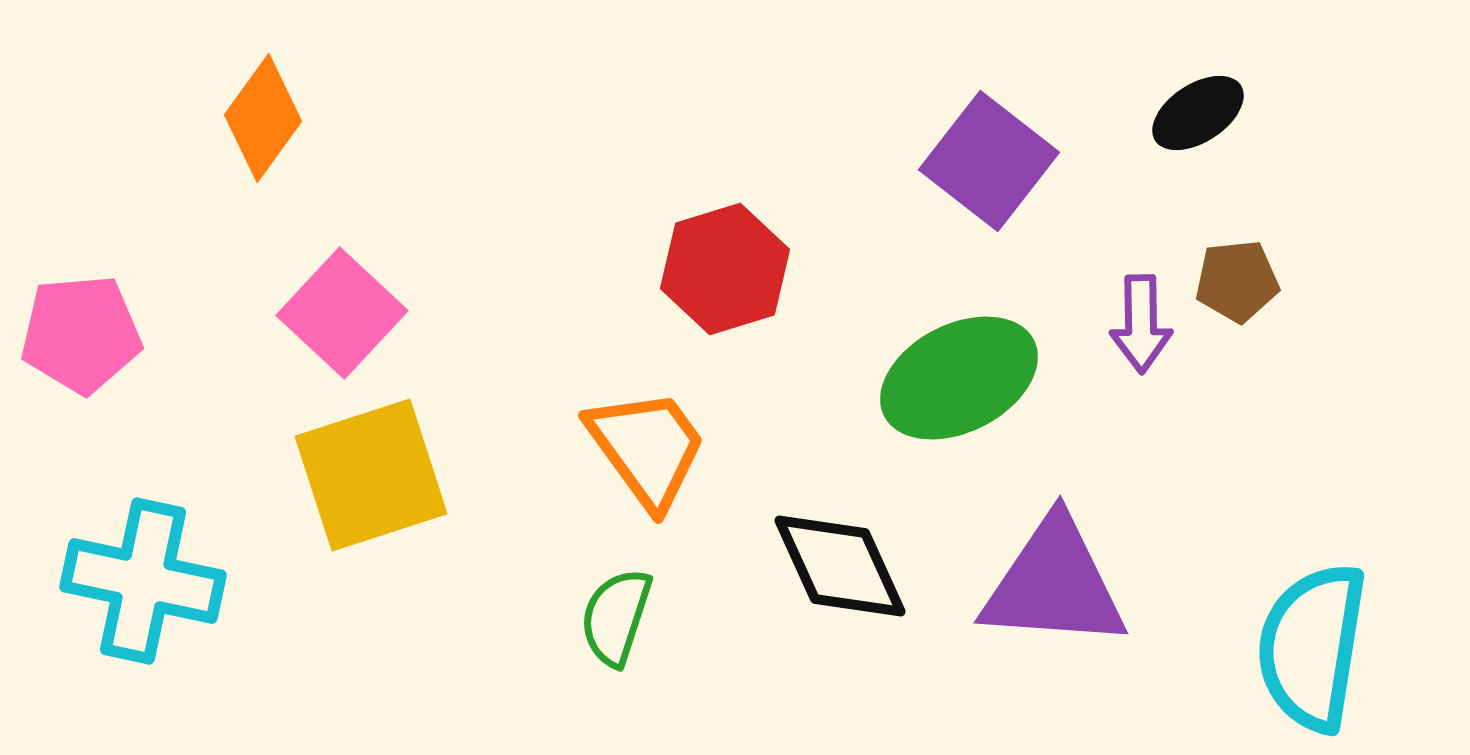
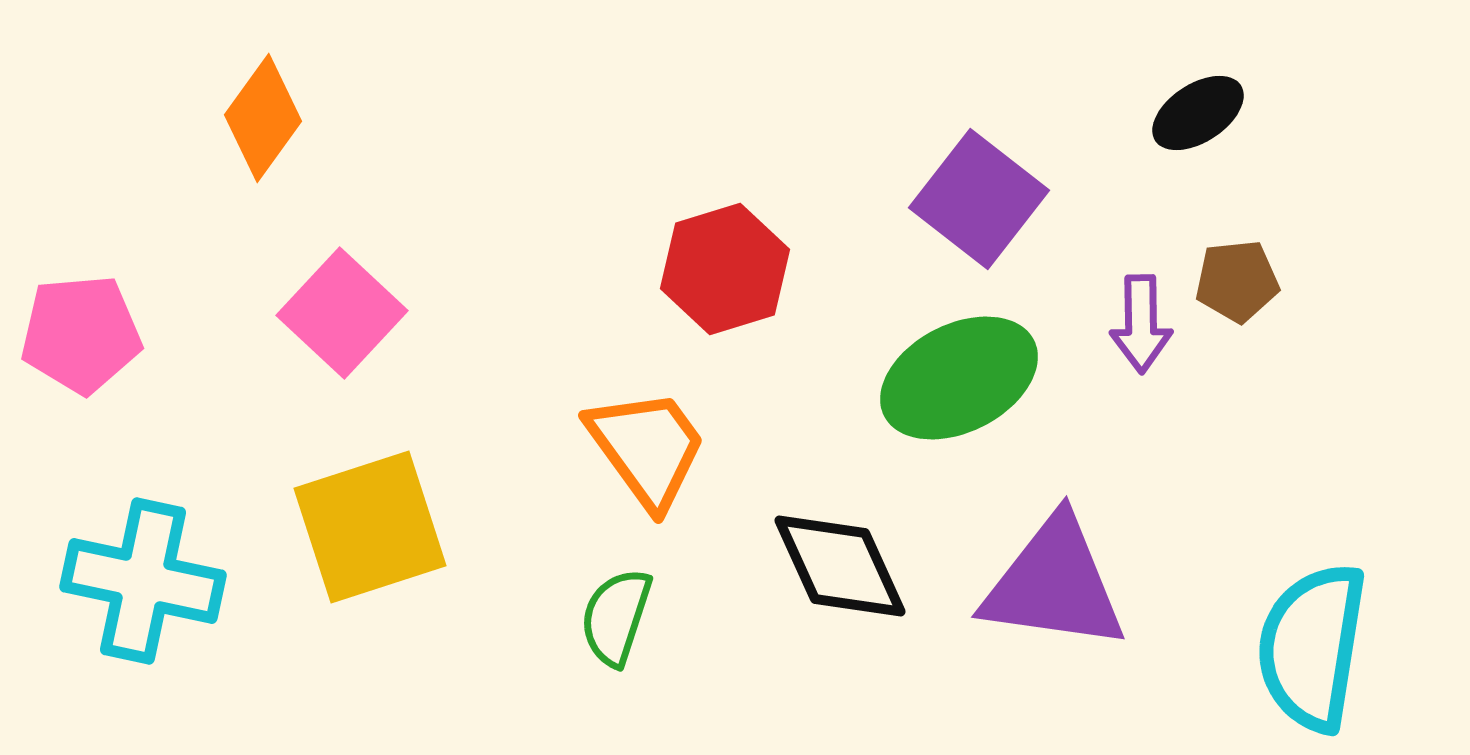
purple square: moved 10 px left, 38 px down
yellow square: moved 1 px left, 52 px down
purple triangle: rotated 4 degrees clockwise
